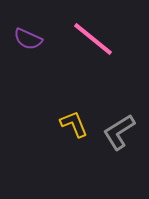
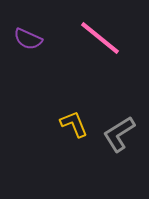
pink line: moved 7 px right, 1 px up
gray L-shape: moved 2 px down
